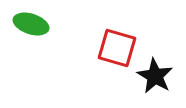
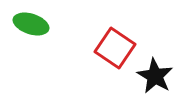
red square: moved 2 px left; rotated 18 degrees clockwise
